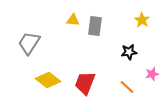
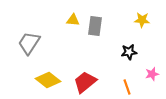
yellow star: rotated 28 degrees counterclockwise
red trapezoid: moved 1 px up; rotated 30 degrees clockwise
orange line: rotated 28 degrees clockwise
